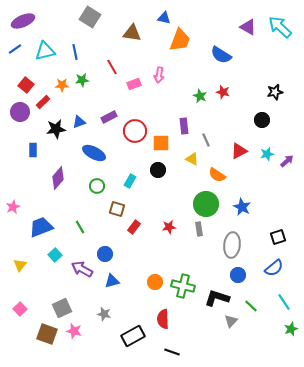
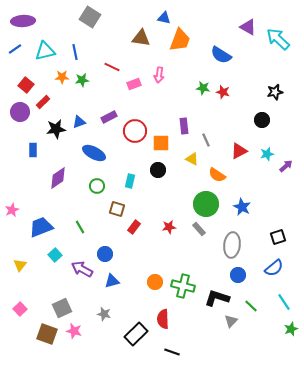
purple ellipse at (23, 21): rotated 20 degrees clockwise
cyan arrow at (280, 27): moved 2 px left, 12 px down
brown triangle at (132, 33): moved 9 px right, 5 px down
red line at (112, 67): rotated 35 degrees counterclockwise
orange star at (62, 85): moved 8 px up
green star at (200, 96): moved 3 px right, 8 px up; rotated 16 degrees counterclockwise
purple arrow at (287, 161): moved 1 px left, 5 px down
purple diamond at (58, 178): rotated 15 degrees clockwise
cyan rectangle at (130, 181): rotated 16 degrees counterclockwise
pink star at (13, 207): moved 1 px left, 3 px down
gray rectangle at (199, 229): rotated 32 degrees counterclockwise
black rectangle at (133, 336): moved 3 px right, 2 px up; rotated 15 degrees counterclockwise
